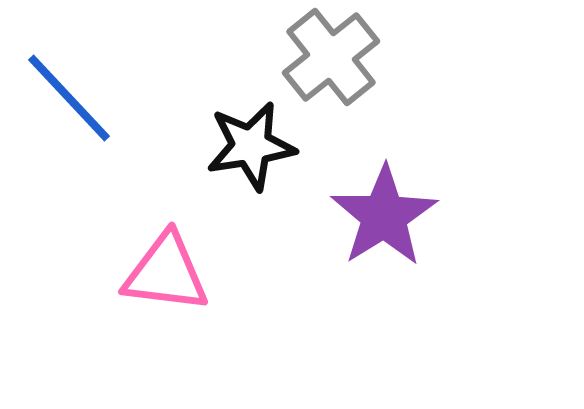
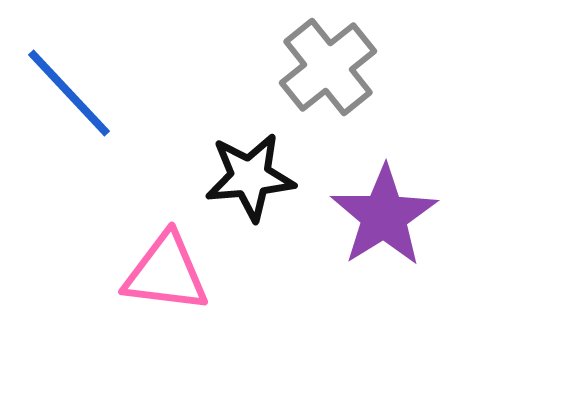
gray cross: moved 3 px left, 10 px down
blue line: moved 5 px up
black star: moved 1 px left, 31 px down; rotated 4 degrees clockwise
